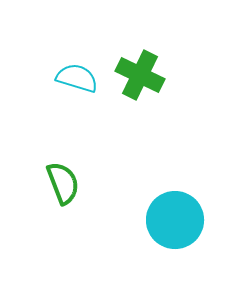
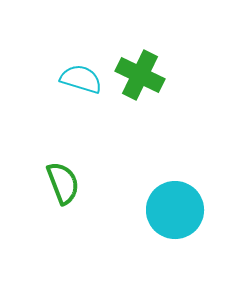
cyan semicircle: moved 4 px right, 1 px down
cyan circle: moved 10 px up
